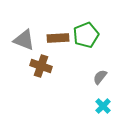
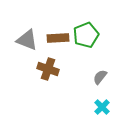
gray triangle: moved 3 px right
brown cross: moved 7 px right, 3 px down
cyan cross: moved 1 px left, 1 px down
